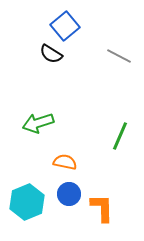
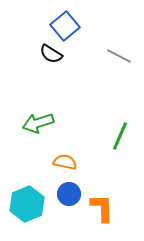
cyan hexagon: moved 2 px down
